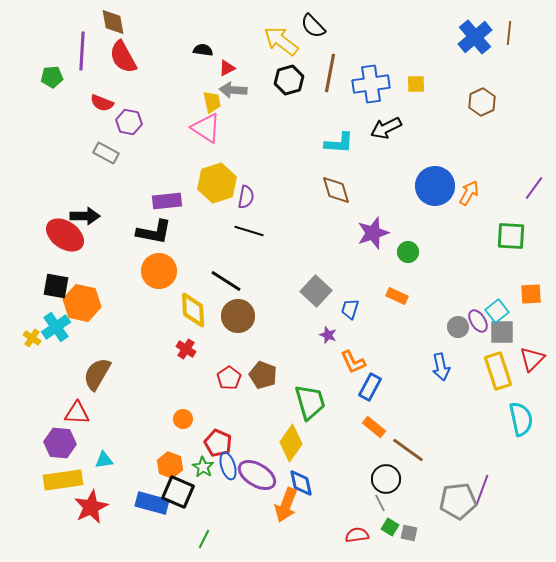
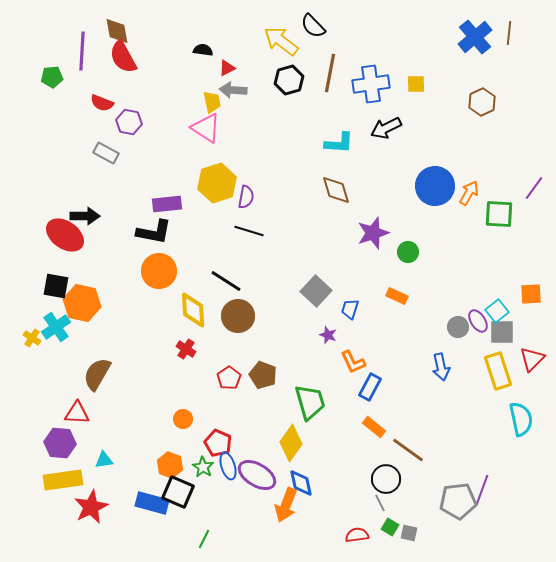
brown diamond at (113, 22): moved 4 px right, 9 px down
purple rectangle at (167, 201): moved 3 px down
green square at (511, 236): moved 12 px left, 22 px up
